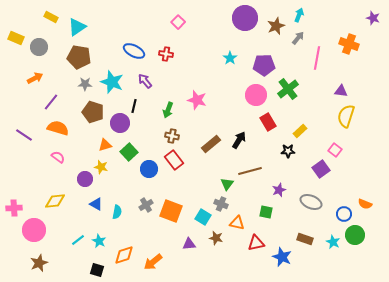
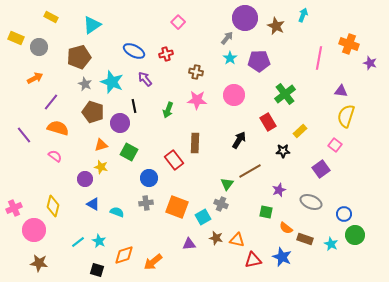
cyan arrow at (299, 15): moved 4 px right
purple star at (373, 18): moved 3 px left, 45 px down
brown star at (276, 26): rotated 24 degrees counterclockwise
cyan triangle at (77, 27): moved 15 px right, 2 px up
gray arrow at (298, 38): moved 71 px left
red cross at (166, 54): rotated 24 degrees counterclockwise
brown pentagon at (79, 57): rotated 25 degrees counterclockwise
pink line at (317, 58): moved 2 px right
purple pentagon at (264, 65): moved 5 px left, 4 px up
purple arrow at (145, 81): moved 2 px up
gray star at (85, 84): rotated 24 degrees clockwise
green cross at (288, 89): moved 3 px left, 5 px down
pink circle at (256, 95): moved 22 px left
pink star at (197, 100): rotated 12 degrees counterclockwise
black line at (134, 106): rotated 24 degrees counterclockwise
purple line at (24, 135): rotated 18 degrees clockwise
brown cross at (172, 136): moved 24 px right, 64 px up
brown rectangle at (211, 144): moved 16 px left, 1 px up; rotated 48 degrees counterclockwise
orange triangle at (105, 145): moved 4 px left
pink square at (335, 150): moved 5 px up
black star at (288, 151): moved 5 px left
green square at (129, 152): rotated 18 degrees counterclockwise
pink semicircle at (58, 157): moved 3 px left, 1 px up
blue circle at (149, 169): moved 9 px down
brown line at (250, 171): rotated 15 degrees counterclockwise
yellow diamond at (55, 201): moved 2 px left, 5 px down; rotated 70 degrees counterclockwise
blue triangle at (96, 204): moved 3 px left
orange semicircle at (365, 204): moved 79 px left, 24 px down; rotated 16 degrees clockwise
gray cross at (146, 205): moved 2 px up; rotated 24 degrees clockwise
pink cross at (14, 208): rotated 21 degrees counterclockwise
orange square at (171, 211): moved 6 px right, 4 px up
cyan semicircle at (117, 212): rotated 80 degrees counterclockwise
cyan square at (203, 217): rotated 28 degrees clockwise
orange triangle at (237, 223): moved 17 px down
cyan line at (78, 240): moved 2 px down
cyan star at (333, 242): moved 2 px left, 2 px down
red triangle at (256, 243): moved 3 px left, 17 px down
brown star at (39, 263): rotated 30 degrees clockwise
